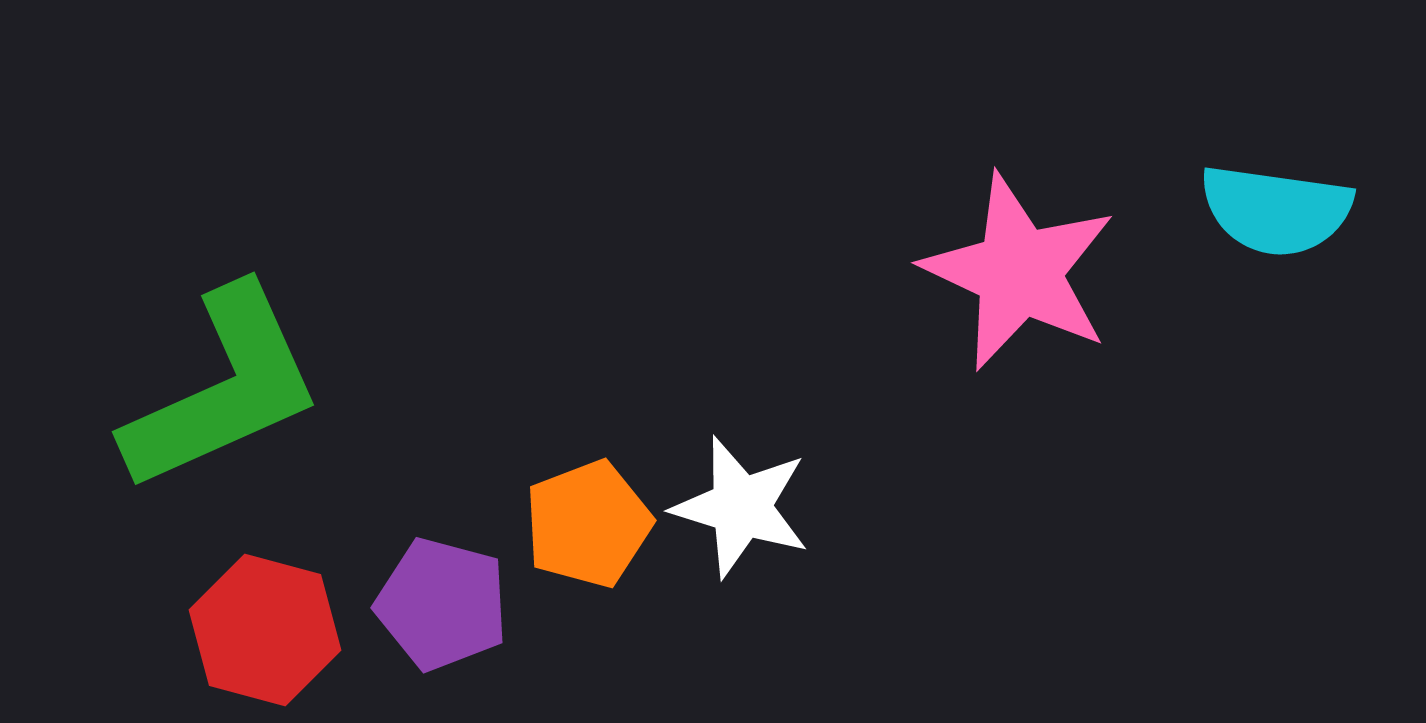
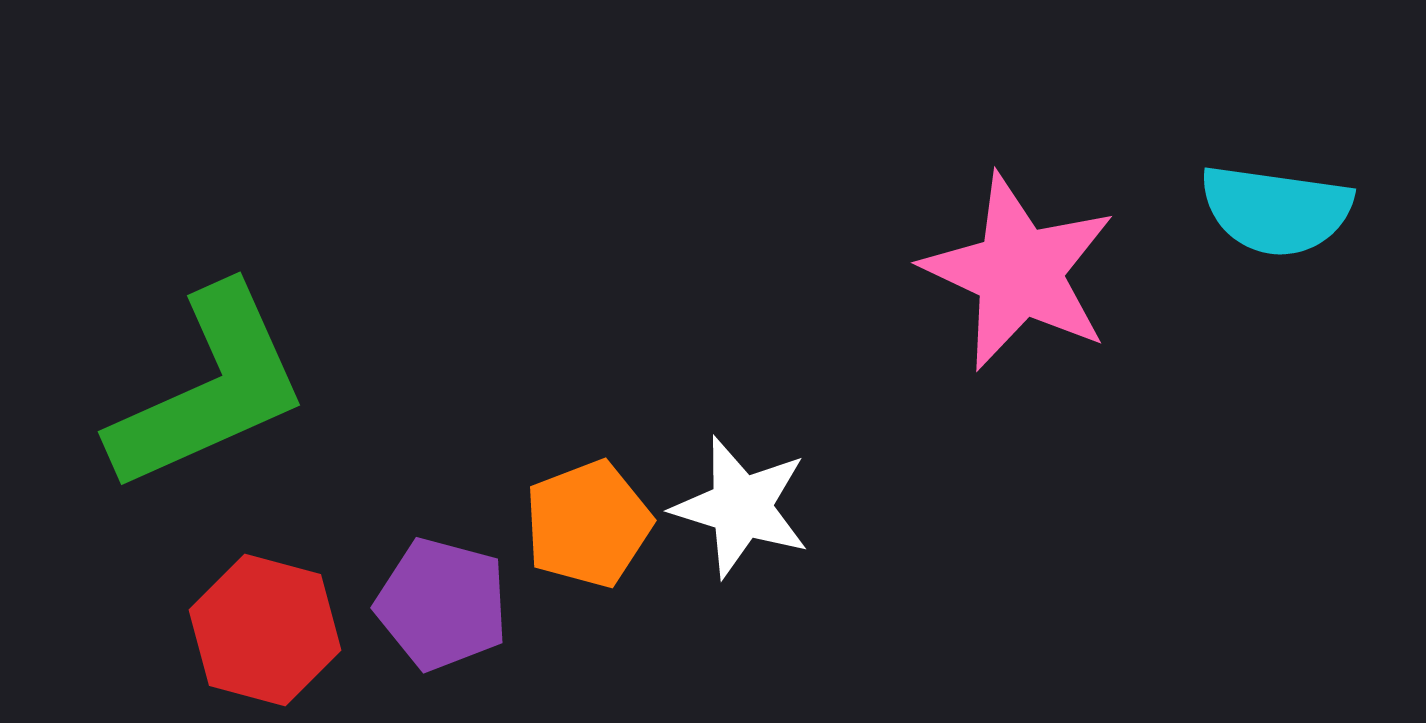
green L-shape: moved 14 px left
